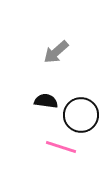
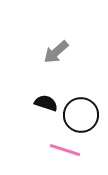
black semicircle: moved 2 px down; rotated 10 degrees clockwise
pink line: moved 4 px right, 3 px down
